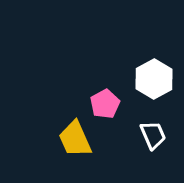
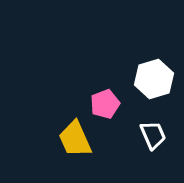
white hexagon: rotated 12 degrees clockwise
pink pentagon: rotated 8 degrees clockwise
